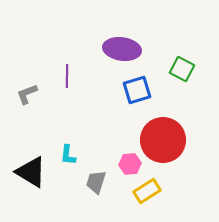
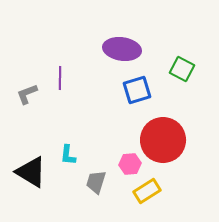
purple line: moved 7 px left, 2 px down
